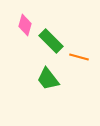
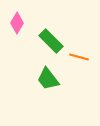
pink diamond: moved 8 px left, 2 px up; rotated 15 degrees clockwise
